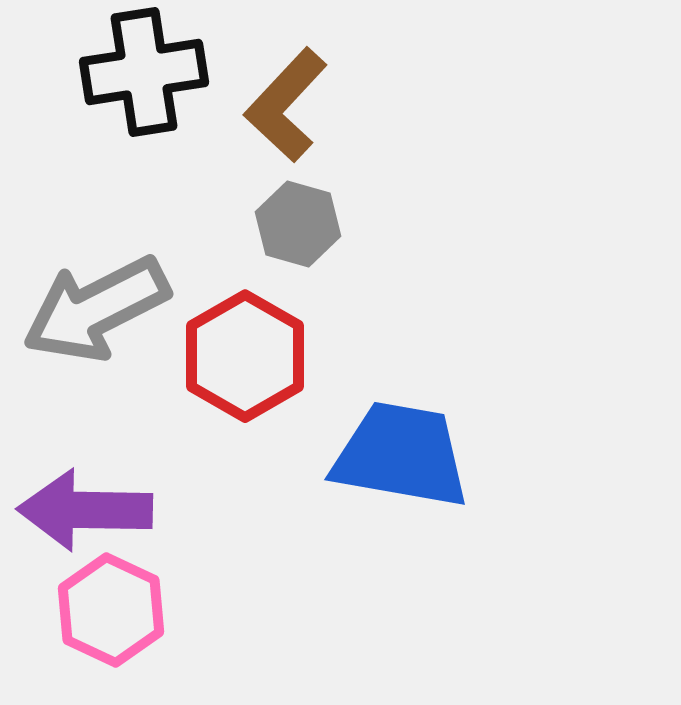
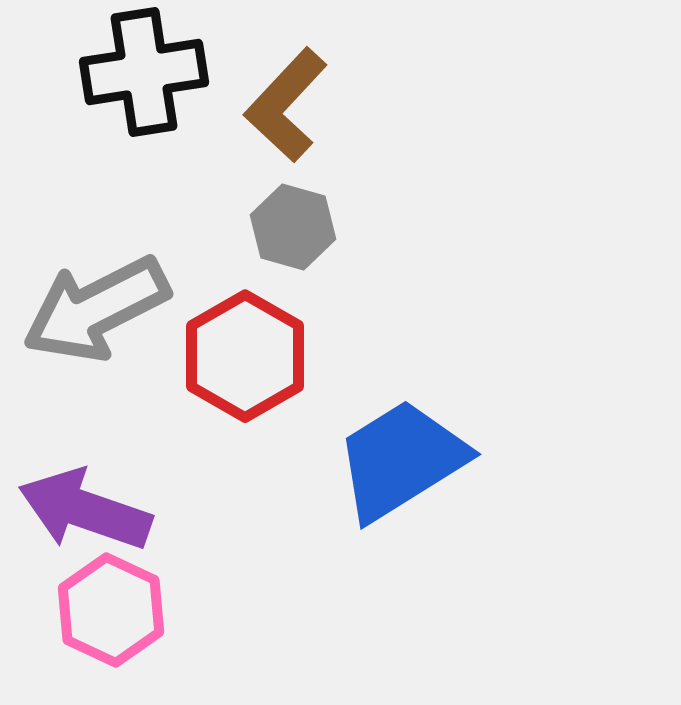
gray hexagon: moved 5 px left, 3 px down
blue trapezoid: moved 5 px down; rotated 42 degrees counterclockwise
purple arrow: rotated 18 degrees clockwise
